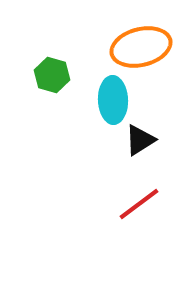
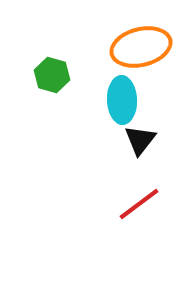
cyan ellipse: moved 9 px right
black triangle: rotated 20 degrees counterclockwise
